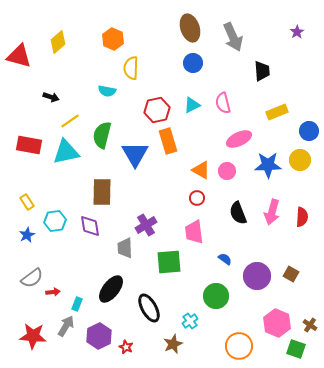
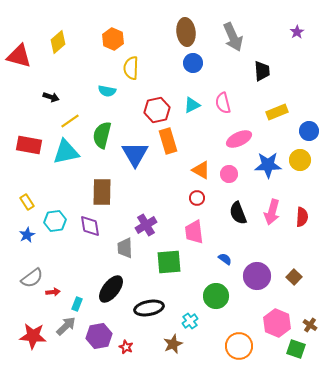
brown ellipse at (190, 28): moved 4 px left, 4 px down; rotated 12 degrees clockwise
pink circle at (227, 171): moved 2 px right, 3 px down
brown square at (291, 274): moved 3 px right, 3 px down; rotated 14 degrees clockwise
black ellipse at (149, 308): rotated 72 degrees counterclockwise
gray arrow at (66, 326): rotated 15 degrees clockwise
purple hexagon at (99, 336): rotated 15 degrees clockwise
